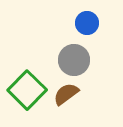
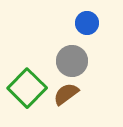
gray circle: moved 2 px left, 1 px down
green square: moved 2 px up
